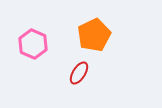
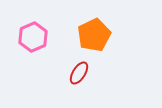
pink hexagon: moved 7 px up; rotated 12 degrees clockwise
